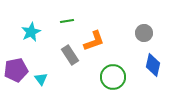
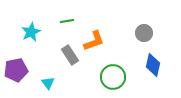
cyan triangle: moved 7 px right, 4 px down
